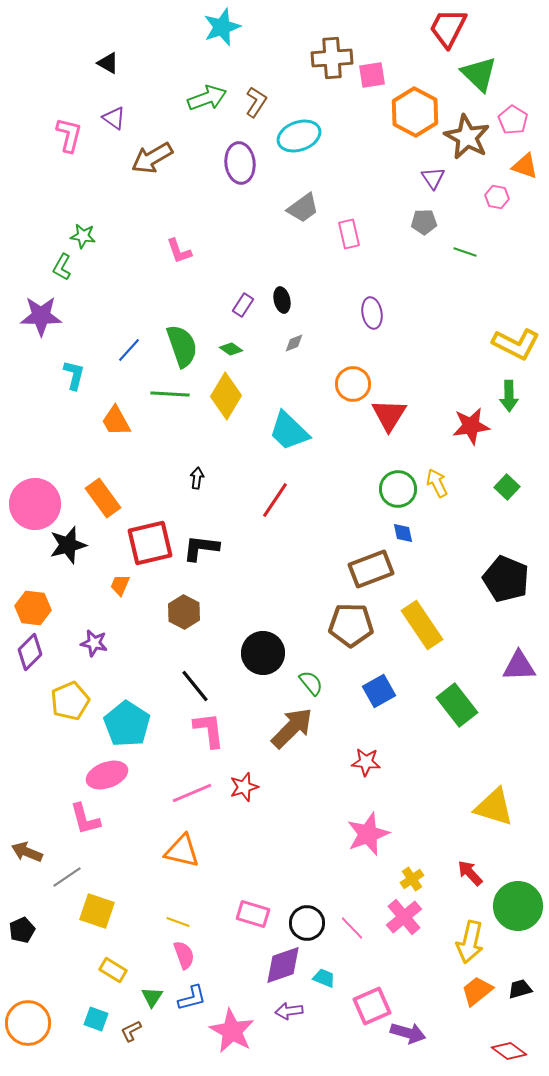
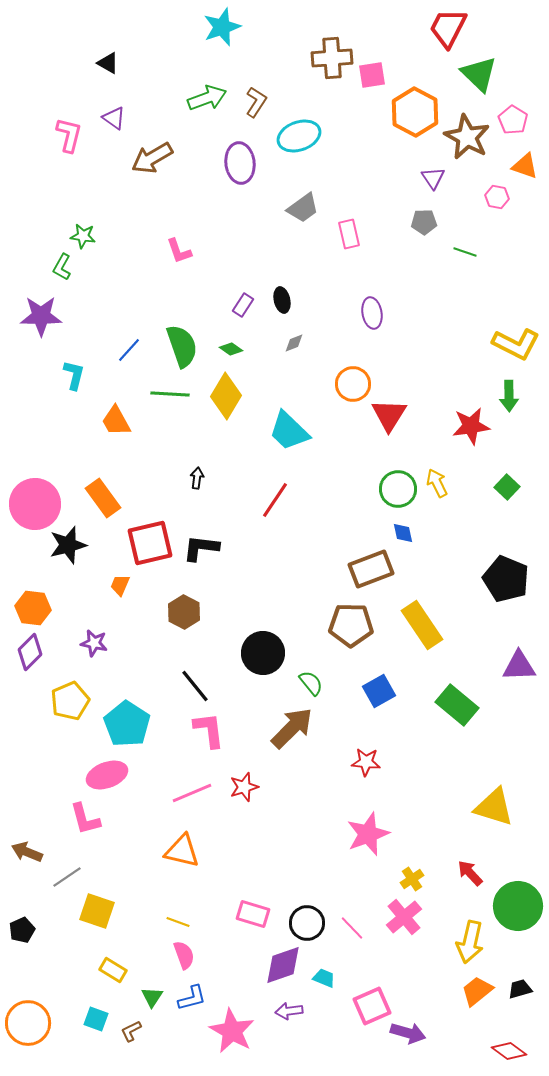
green rectangle at (457, 705): rotated 12 degrees counterclockwise
